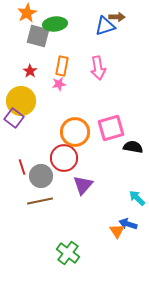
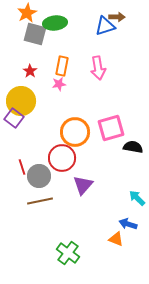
green ellipse: moved 1 px up
gray square: moved 3 px left, 2 px up
red circle: moved 2 px left
gray circle: moved 2 px left
orange triangle: moved 1 px left, 8 px down; rotated 35 degrees counterclockwise
